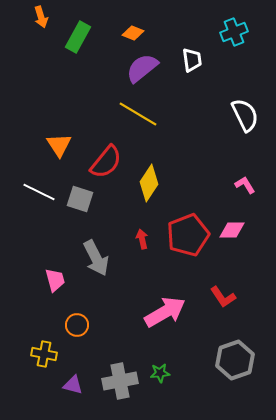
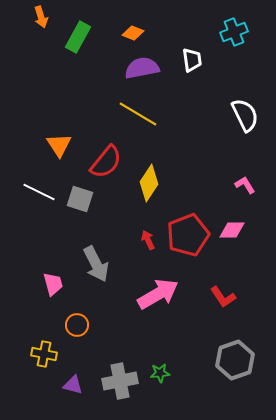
purple semicircle: rotated 28 degrees clockwise
red arrow: moved 6 px right, 1 px down; rotated 12 degrees counterclockwise
gray arrow: moved 6 px down
pink trapezoid: moved 2 px left, 4 px down
pink arrow: moved 7 px left, 18 px up
